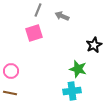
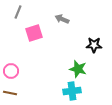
gray line: moved 20 px left, 2 px down
gray arrow: moved 3 px down
black star: rotated 28 degrees clockwise
